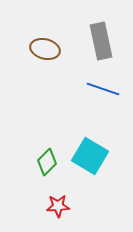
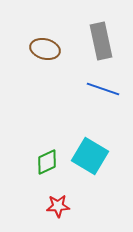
green diamond: rotated 20 degrees clockwise
